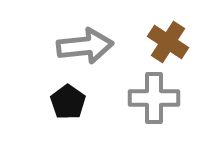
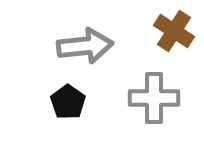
brown cross: moved 6 px right, 11 px up
